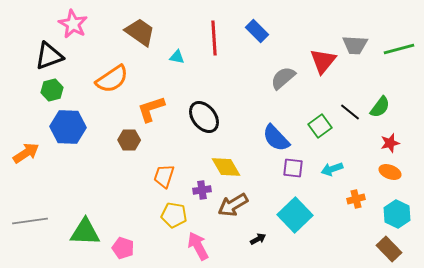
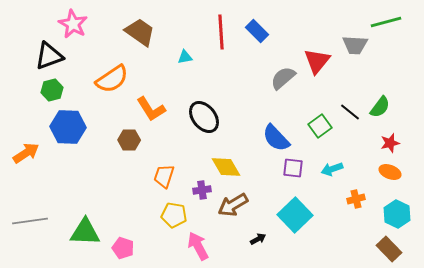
red line: moved 7 px right, 6 px up
green line: moved 13 px left, 27 px up
cyan triangle: moved 8 px right; rotated 21 degrees counterclockwise
red triangle: moved 6 px left
orange L-shape: rotated 104 degrees counterclockwise
